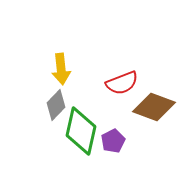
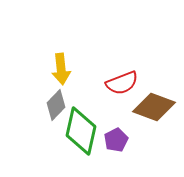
purple pentagon: moved 3 px right, 1 px up
